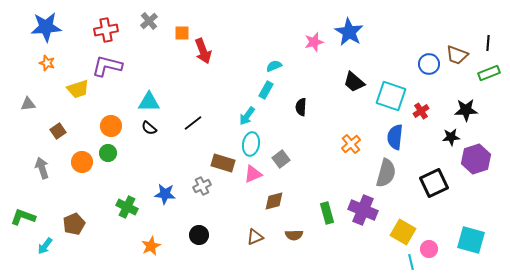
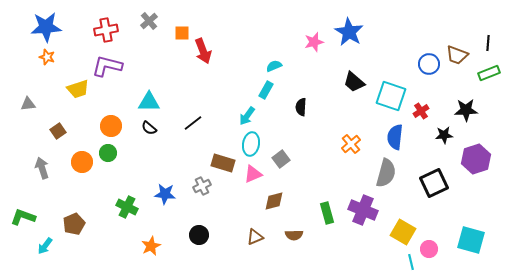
orange star at (47, 63): moved 6 px up
black star at (451, 137): moved 7 px left, 2 px up
